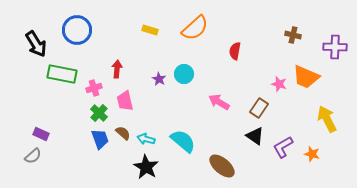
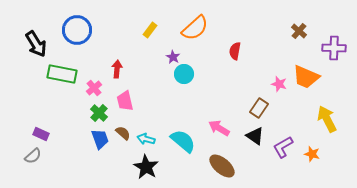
yellow rectangle: rotated 70 degrees counterclockwise
brown cross: moved 6 px right, 4 px up; rotated 28 degrees clockwise
purple cross: moved 1 px left, 1 px down
purple star: moved 14 px right, 22 px up
pink cross: rotated 21 degrees counterclockwise
pink arrow: moved 26 px down
